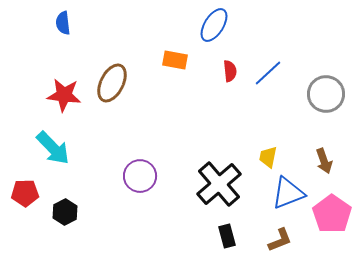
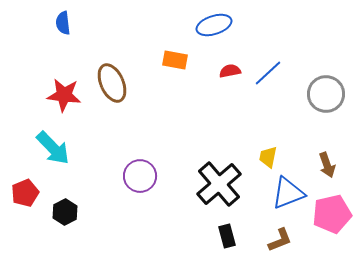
blue ellipse: rotated 40 degrees clockwise
red semicircle: rotated 95 degrees counterclockwise
brown ellipse: rotated 51 degrees counterclockwise
brown arrow: moved 3 px right, 4 px down
red pentagon: rotated 20 degrees counterclockwise
pink pentagon: rotated 24 degrees clockwise
